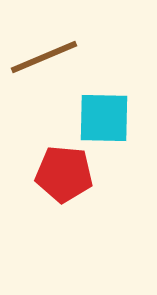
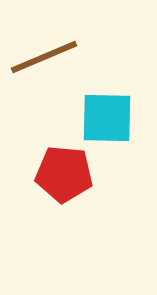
cyan square: moved 3 px right
